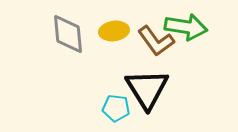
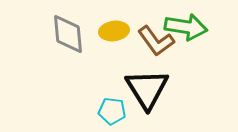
cyan pentagon: moved 4 px left, 3 px down
